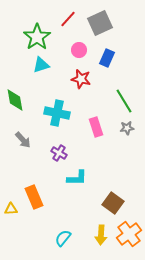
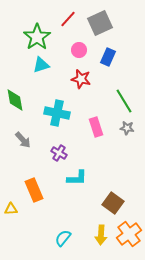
blue rectangle: moved 1 px right, 1 px up
gray star: rotated 16 degrees clockwise
orange rectangle: moved 7 px up
